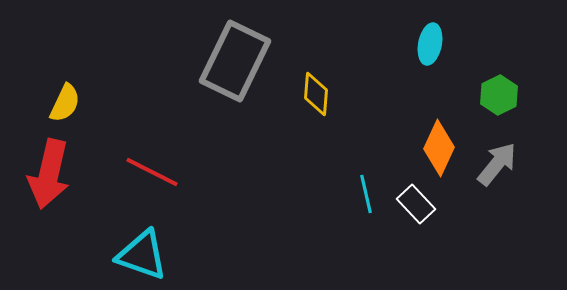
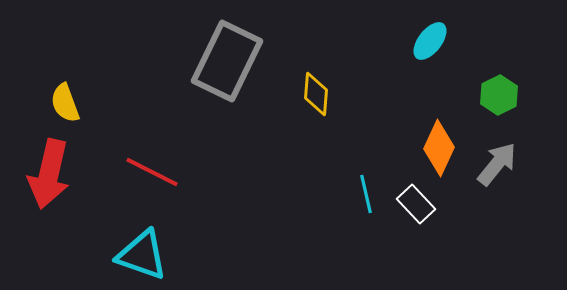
cyan ellipse: moved 3 px up; rotated 27 degrees clockwise
gray rectangle: moved 8 px left
yellow semicircle: rotated 135 degrees clockwise
